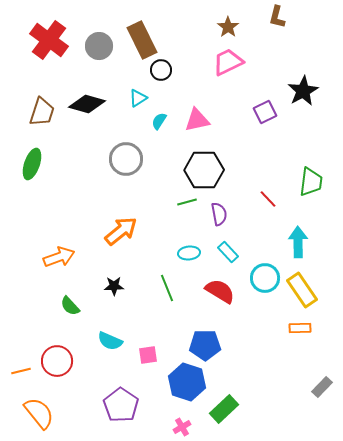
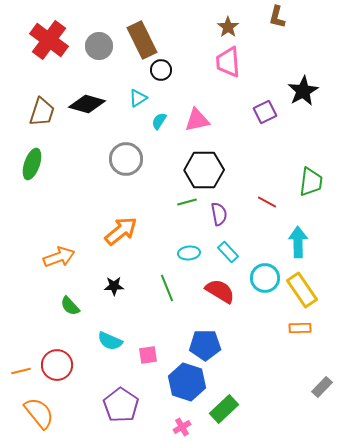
pink trapezoid at (228, 62): rotated 68 degrees counterclockwise
red line at (268, 199): moved 1 px left, 3 px down; rotated 18 degrees counterclockwise
red circle at (57, 361): moved 4 px down
